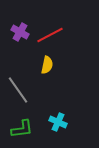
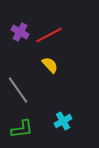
red line: moved 1 px left
yellow semicircle: moved 3 px right; rotated 54 degrees counterclockwise
cyan cross: moved 5 px right, 1 px up; rotated 36 degrees clockwise
